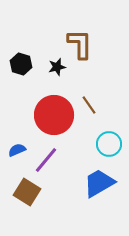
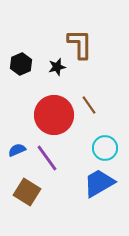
black hexagon: rotated 20 degrees clockwise
cyan circle: moved 4 px left, 4 px down
purple line: moved 1 px right, 2 px up; rotated 76 degrees counterclockwise
